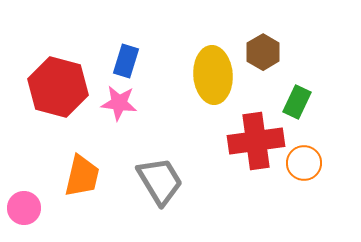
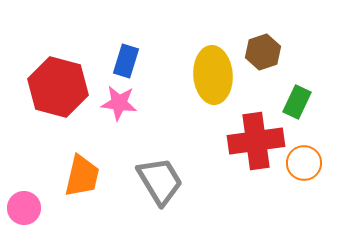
brown hexagon: rotated 12 degrees clockwise
